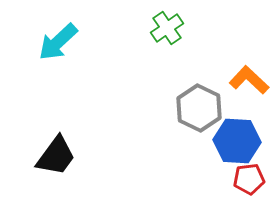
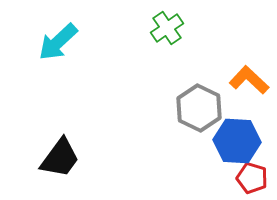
black trapezoid: moved 4 px right, 2 px down
red pentagon: moved 3 px right, 1 px up; rotated 24 degrees clockwise
